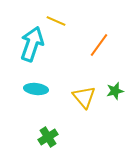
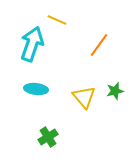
yellow line: moved 1 px right, 1 px up
